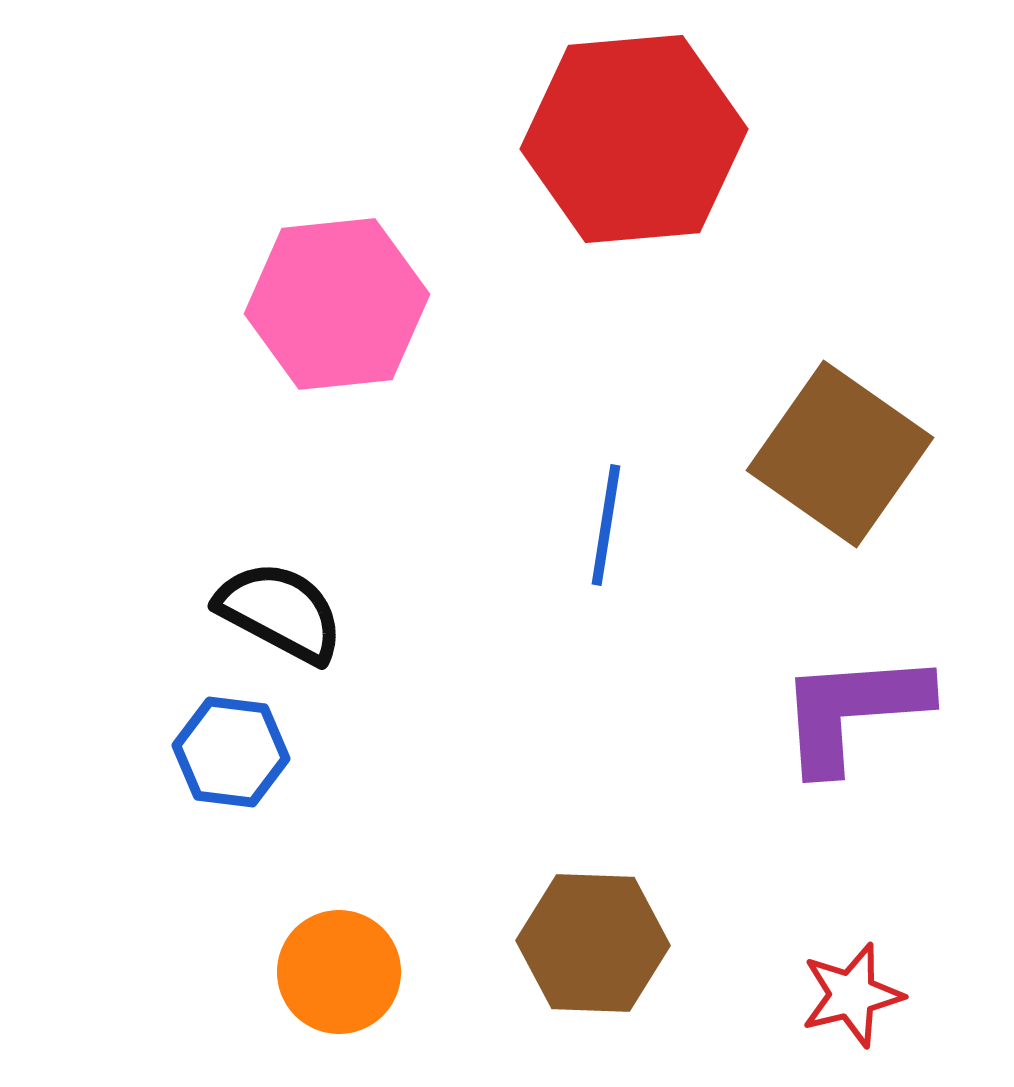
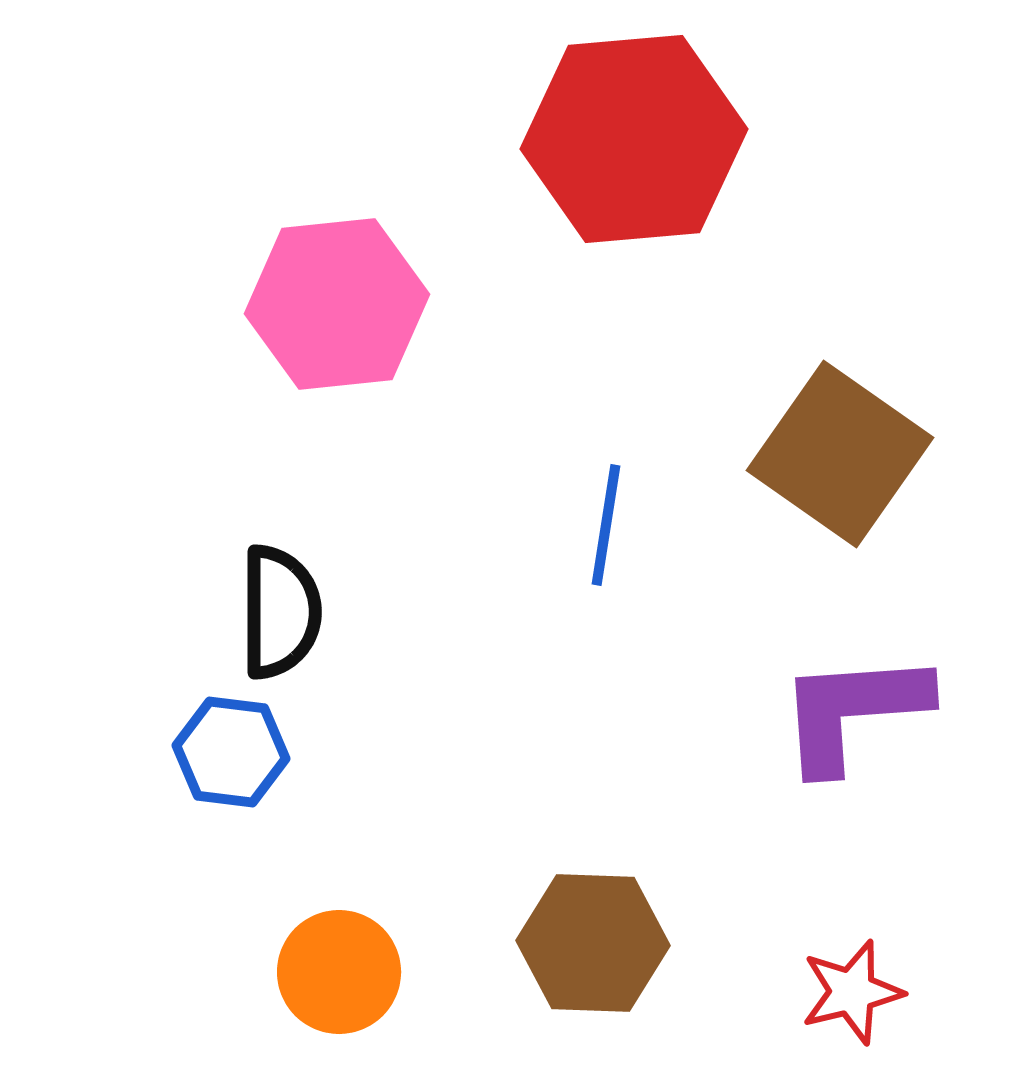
black semicircle: rotated 62 degrees clockwise
red star: moved 3 px up
